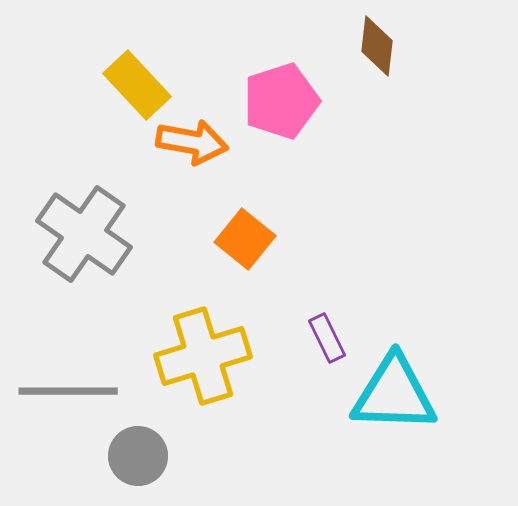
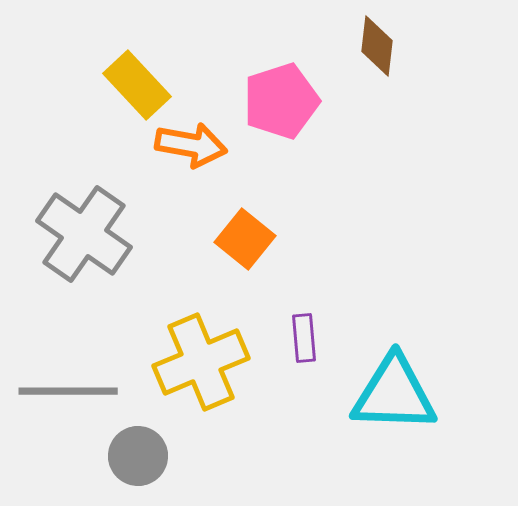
orange arrow: moved 1 px left, 3 px down
purple rectangle: moved 23 px left; rotated 21 degrees clockwise
yellow cross: moved 2 px left, 6 px down; rotated 6 degrees counterclockwise
